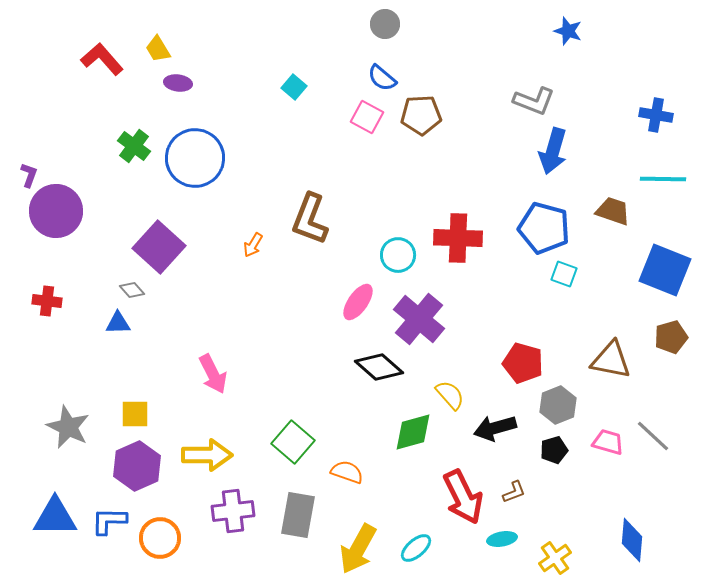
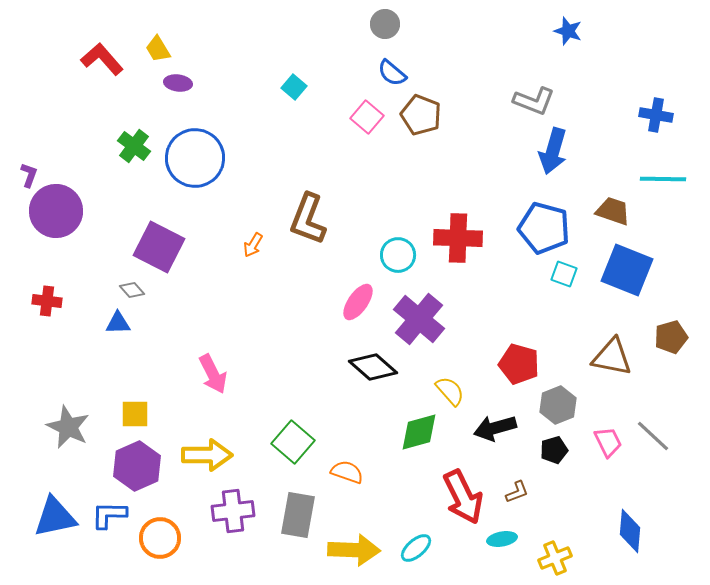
blue semicircle at (382, 78): moved 10 px right, 5 px up
brown pentagon at (421, 115): rotated 24 degrees clockwise
pink square at (367, 117): rotated 12 degrees clockwise
brown L-shape at (310, 219): moved 2 px left
purple square at (159, 247): rotated 15 degrees counterclockwise
blue square at (665, 270): moved 38 px left
brown triangle at (611, 360): moved 1 px right, 3 px up
red pentagon at (523, 363): moved 4 px left, 1 px down
black diamond at (379, 367): moved 6 px left
yellow semicircle at (450, 395): moved 4 px up
green diamond at (413, 432): moved 6 px right
pink trapezoid at (608, 442): rotated 48 degrees clockwise
brown L-shape at (514, 492): moved 3 px right
blue triangle at (55, 517): rotated 12 degrees counterclockwise
blue L-shape at (109, 521): moved 6 px up
blue diamond at (632, 540): moved 2 px left, 9 px up
yellow arrow at (358, 549): moved 4 px left, 1 px down; rotated 117 degrees counterclockwise
yellow cross at (555, 558): rotated 12 degrees clockwise
